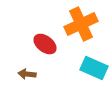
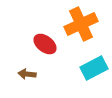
cyan rectangle: rotated 52 degrees counterclockwise
